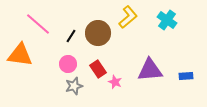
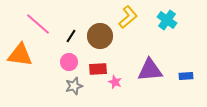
brown circle: moved 2 px right, 3 px down
pink circle: moved 1 px right, 2 px up
red rectangle: rotated 60 degrees counterclockwise
